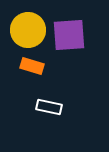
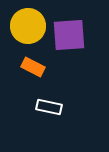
yellow circle: moved 4 px up
orange rectangle: moved 1 px right, 1 px down; rotated 10 degrees clockwise
